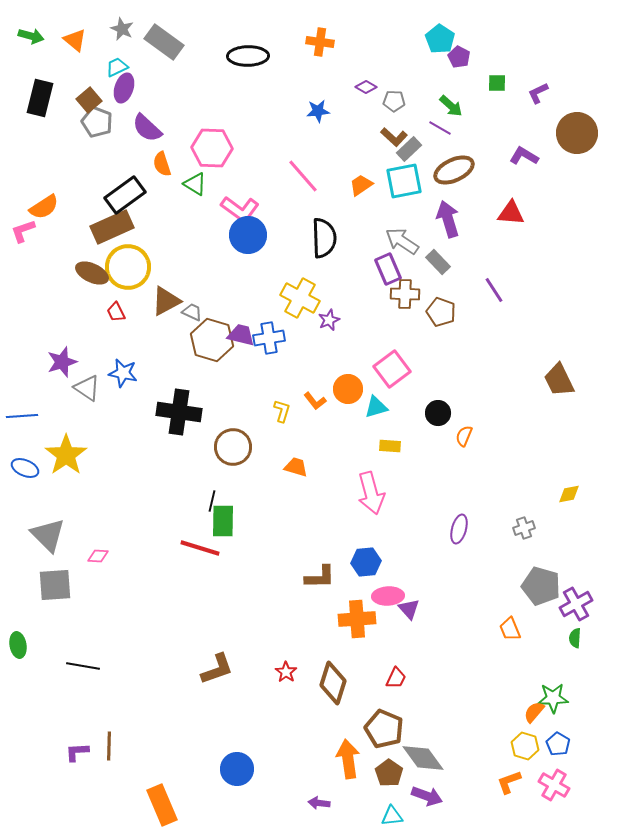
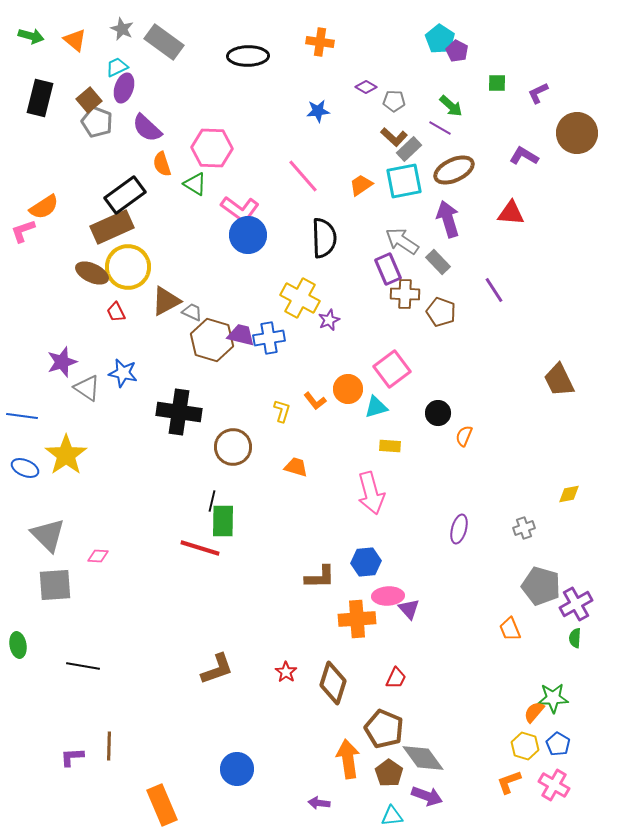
purple pentagon at (459, 57): moved 2 px left, 6 px up
blue line at (22, 416): rotated 12 degrees clockwise
purple L-shape at (77, 752): moved 5 px left, 5 px down
